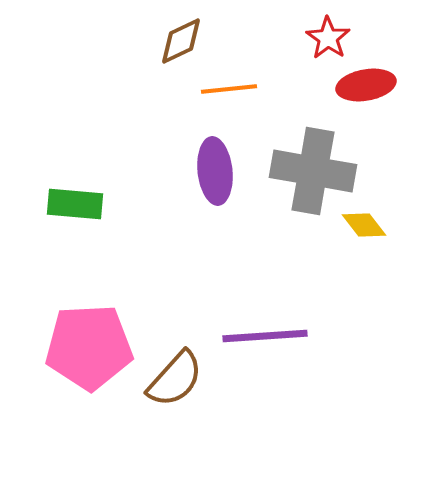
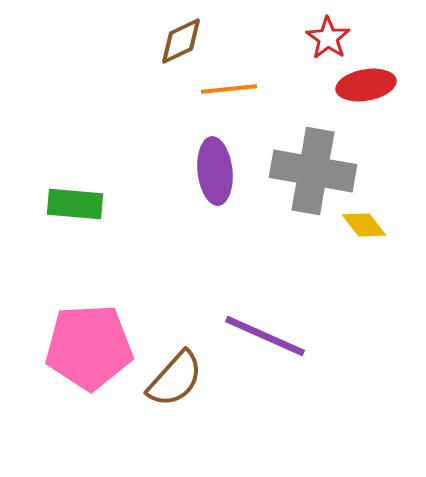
purple line: rotated 28 degrees clockwise
